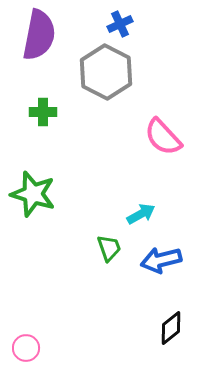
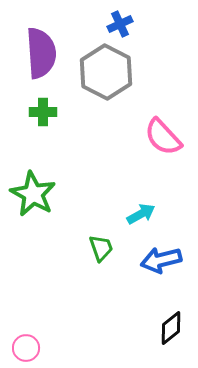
purple semicircle: moved 2 px right, 18 px down; rotated 15 degrees counterclockwise
green star: rotated 12 degrees clockwise
green trapezoid: moved 8 px left
